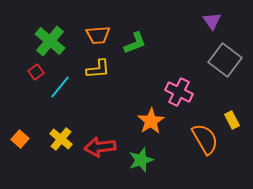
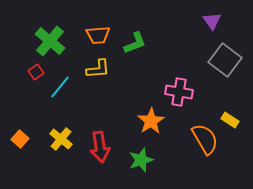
pink cross: rotated 16 degrees counterclockwise
yellow rectangle: moved 2 px left; rotated 30 degrees counterclockwise
red arrow: rotated 92 degrees counterclockwise
